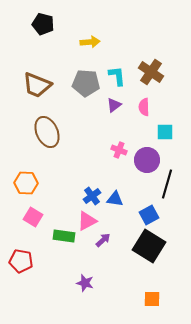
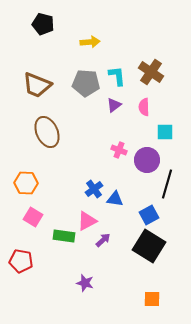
blue cross: moved 2 px right, 7 px up
